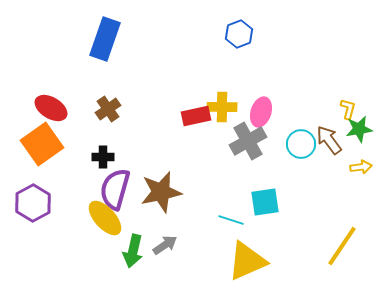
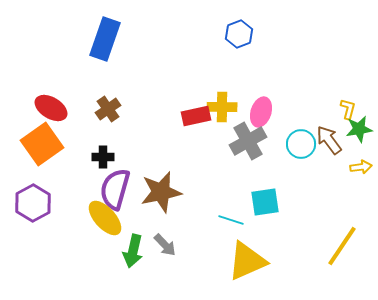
gray arrow: rotated 80 degrees clockwise
